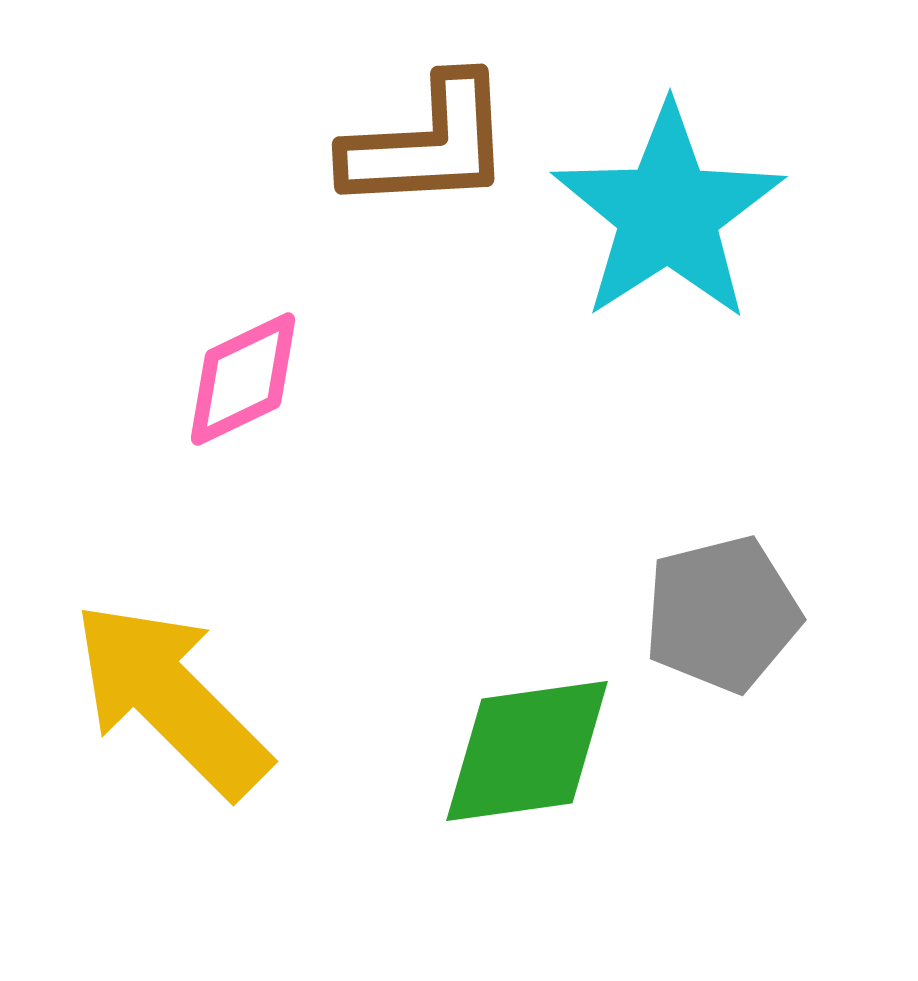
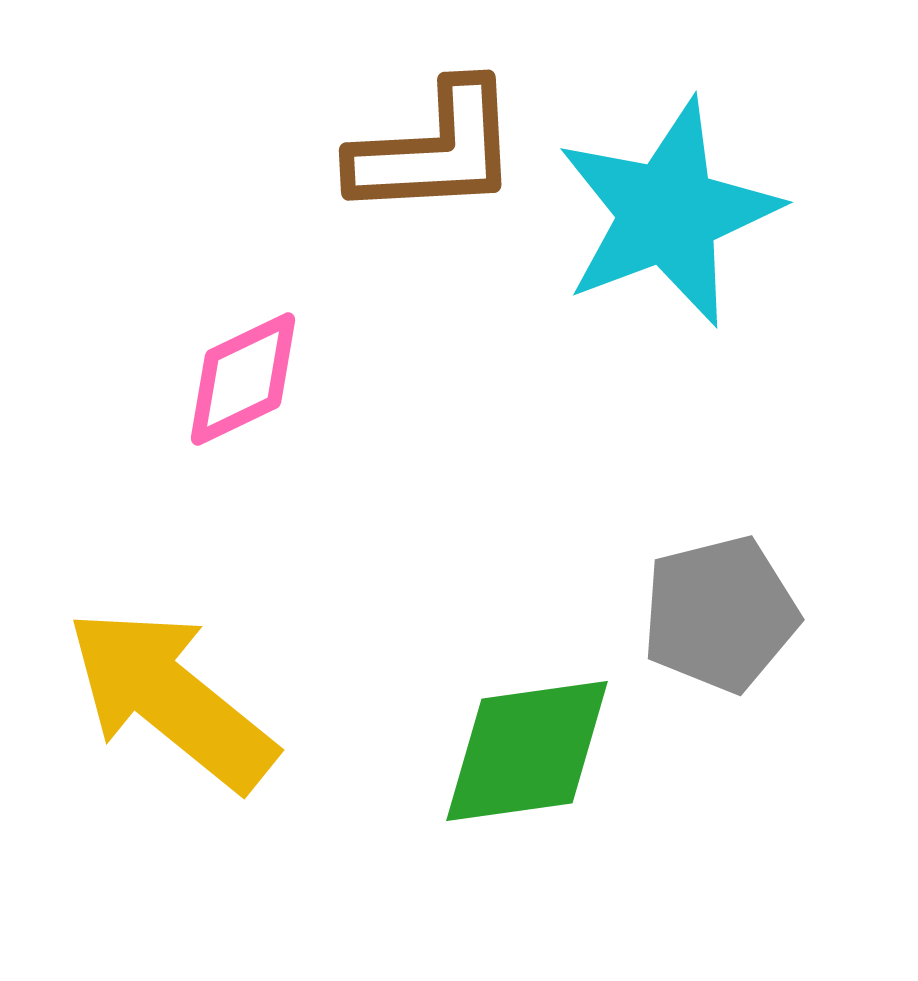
brown L-shape: moved 7 px right, 6 px down
cyan star: rotated 12 degrees clockwise
gray pentagon: moved 2 px left
yellow arrow: rotated 6 degrees counterclockwise
